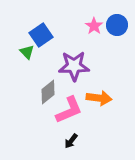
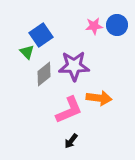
pink star: rotated 30 degrees clockwise
gray diamond: moved 4 px left, 18 px up
